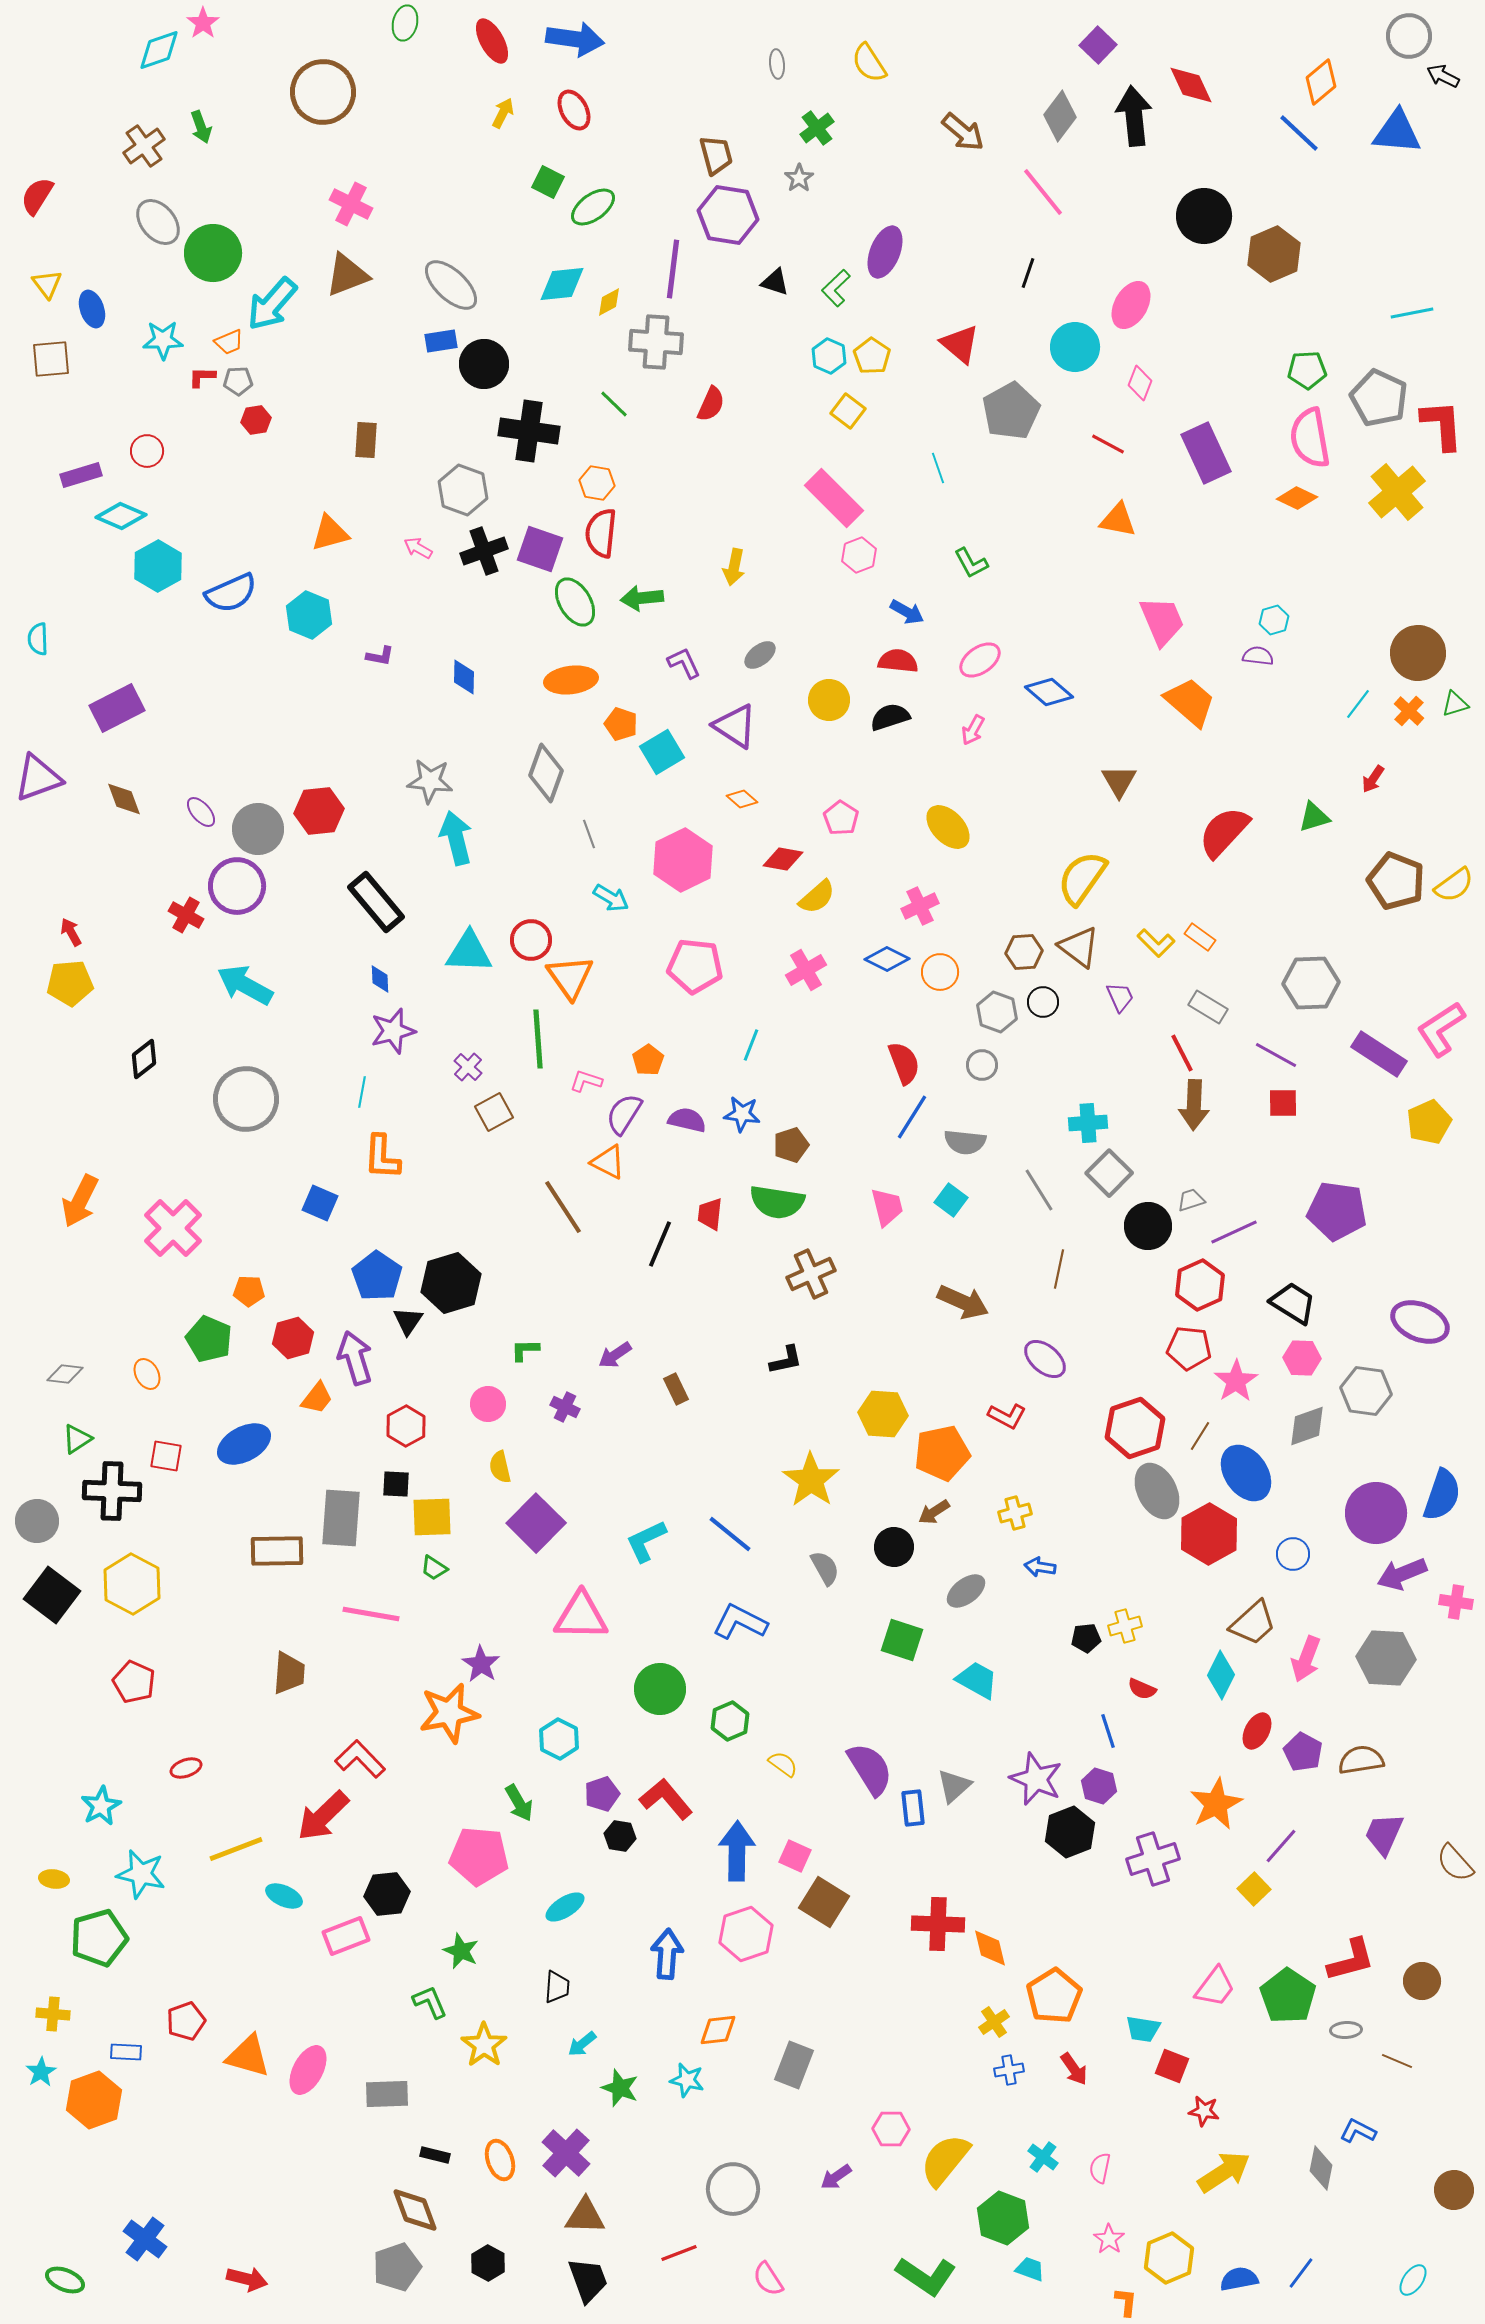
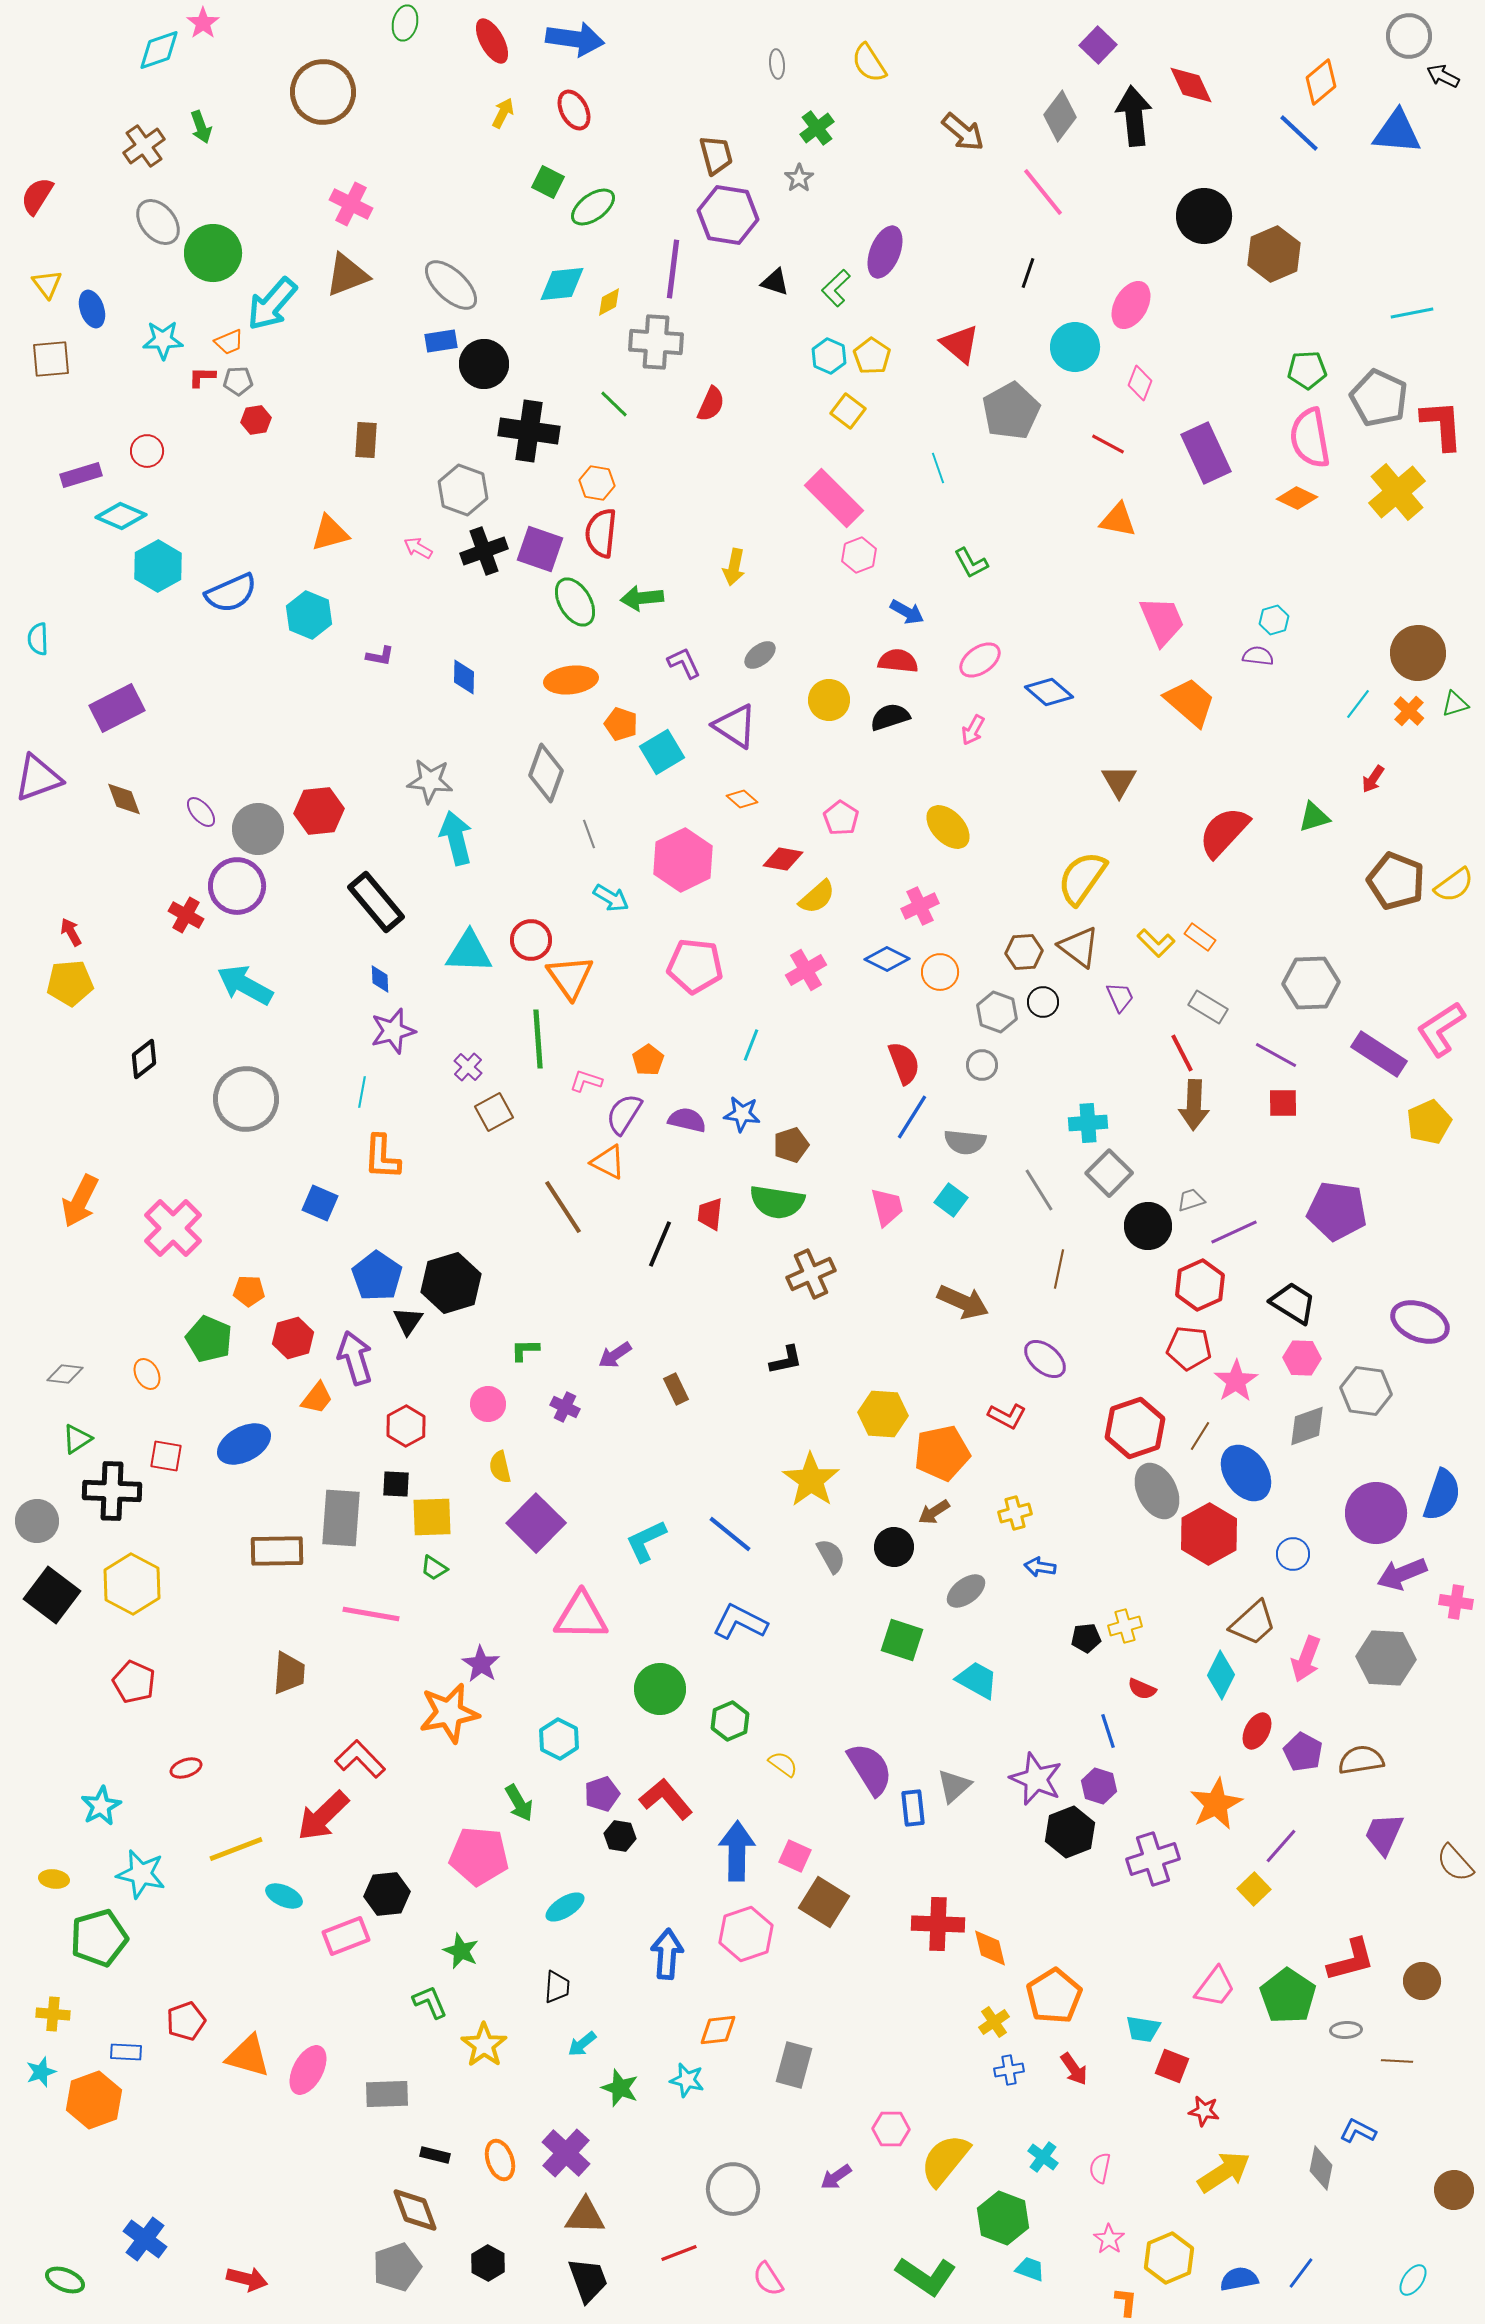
gray semicircle at (825, 1568): moved 6 px right, 12 px up
brown line at (1397, 2061): rotated 20 degrees counterclockwise
gray rectangle at (794, 2065): rotated 6 degrees counterclockwise
cyan star at (41, 2072): rotated 12 degrees clockwise
